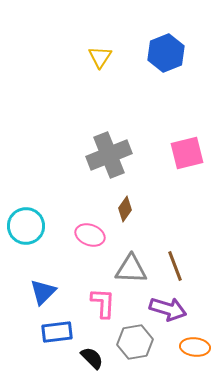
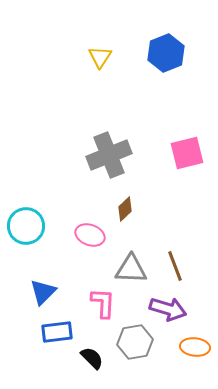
brown diamond: rotated 10 degrees clockwise
